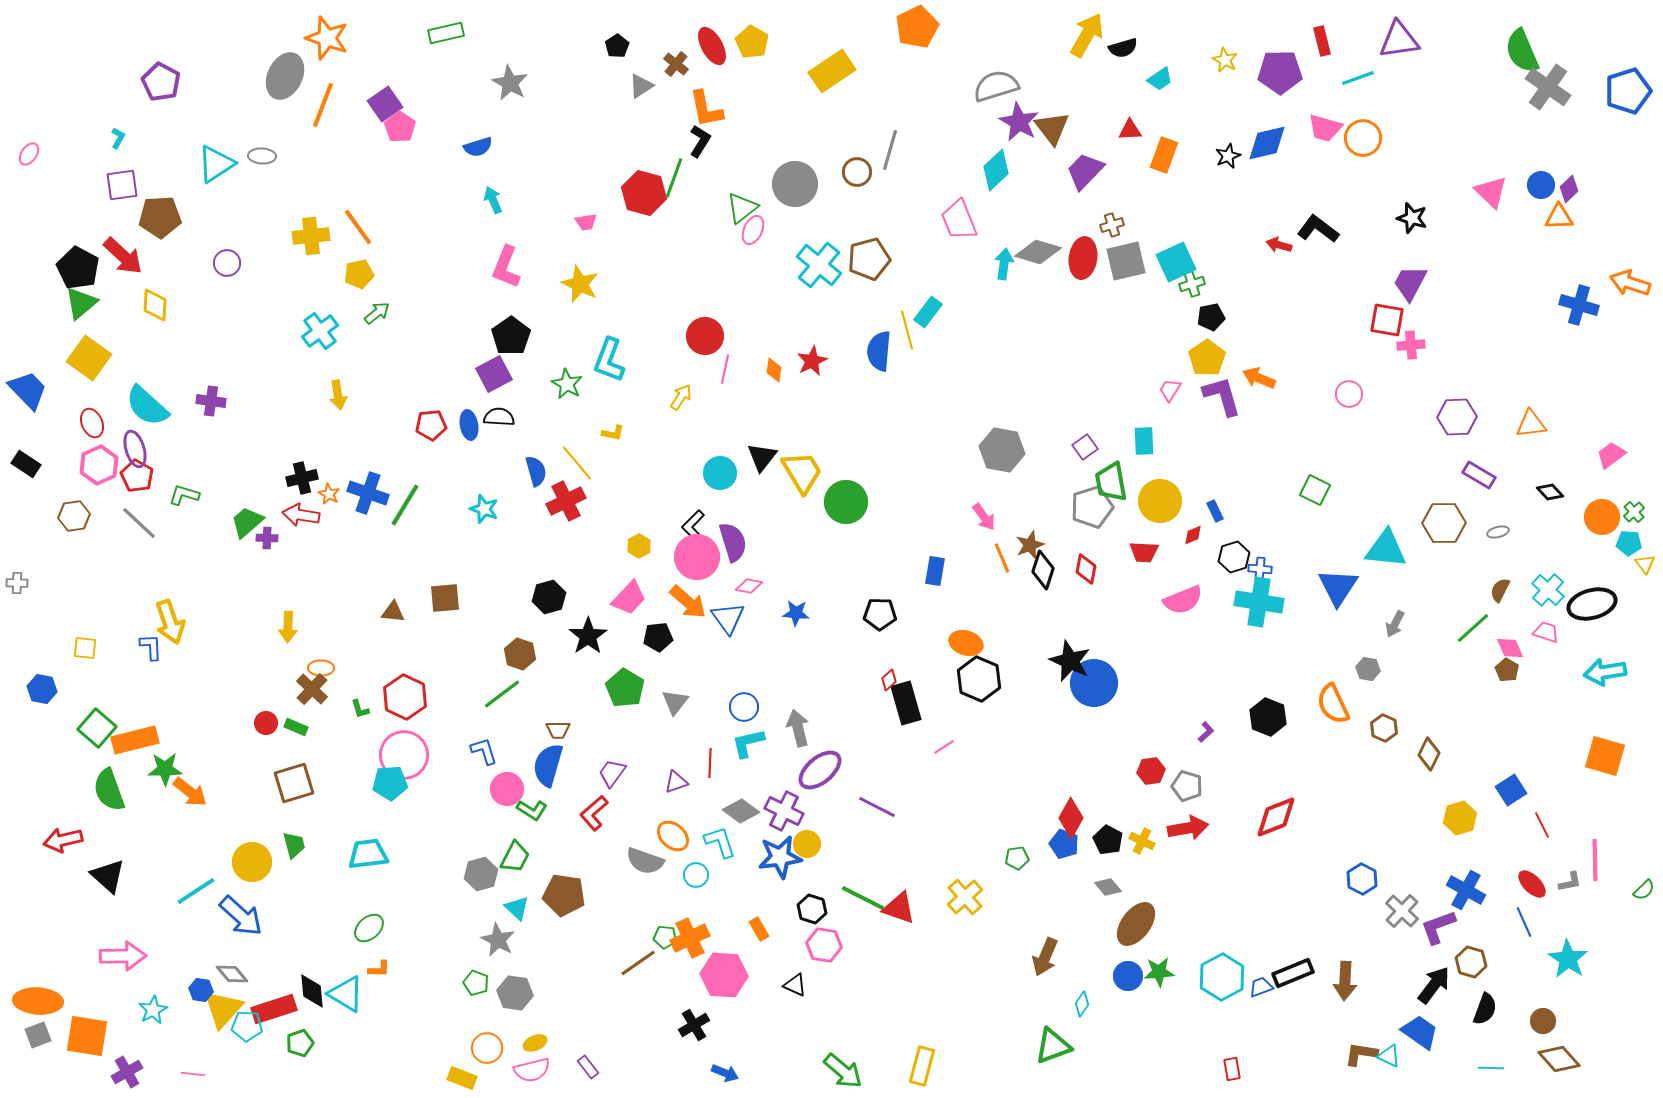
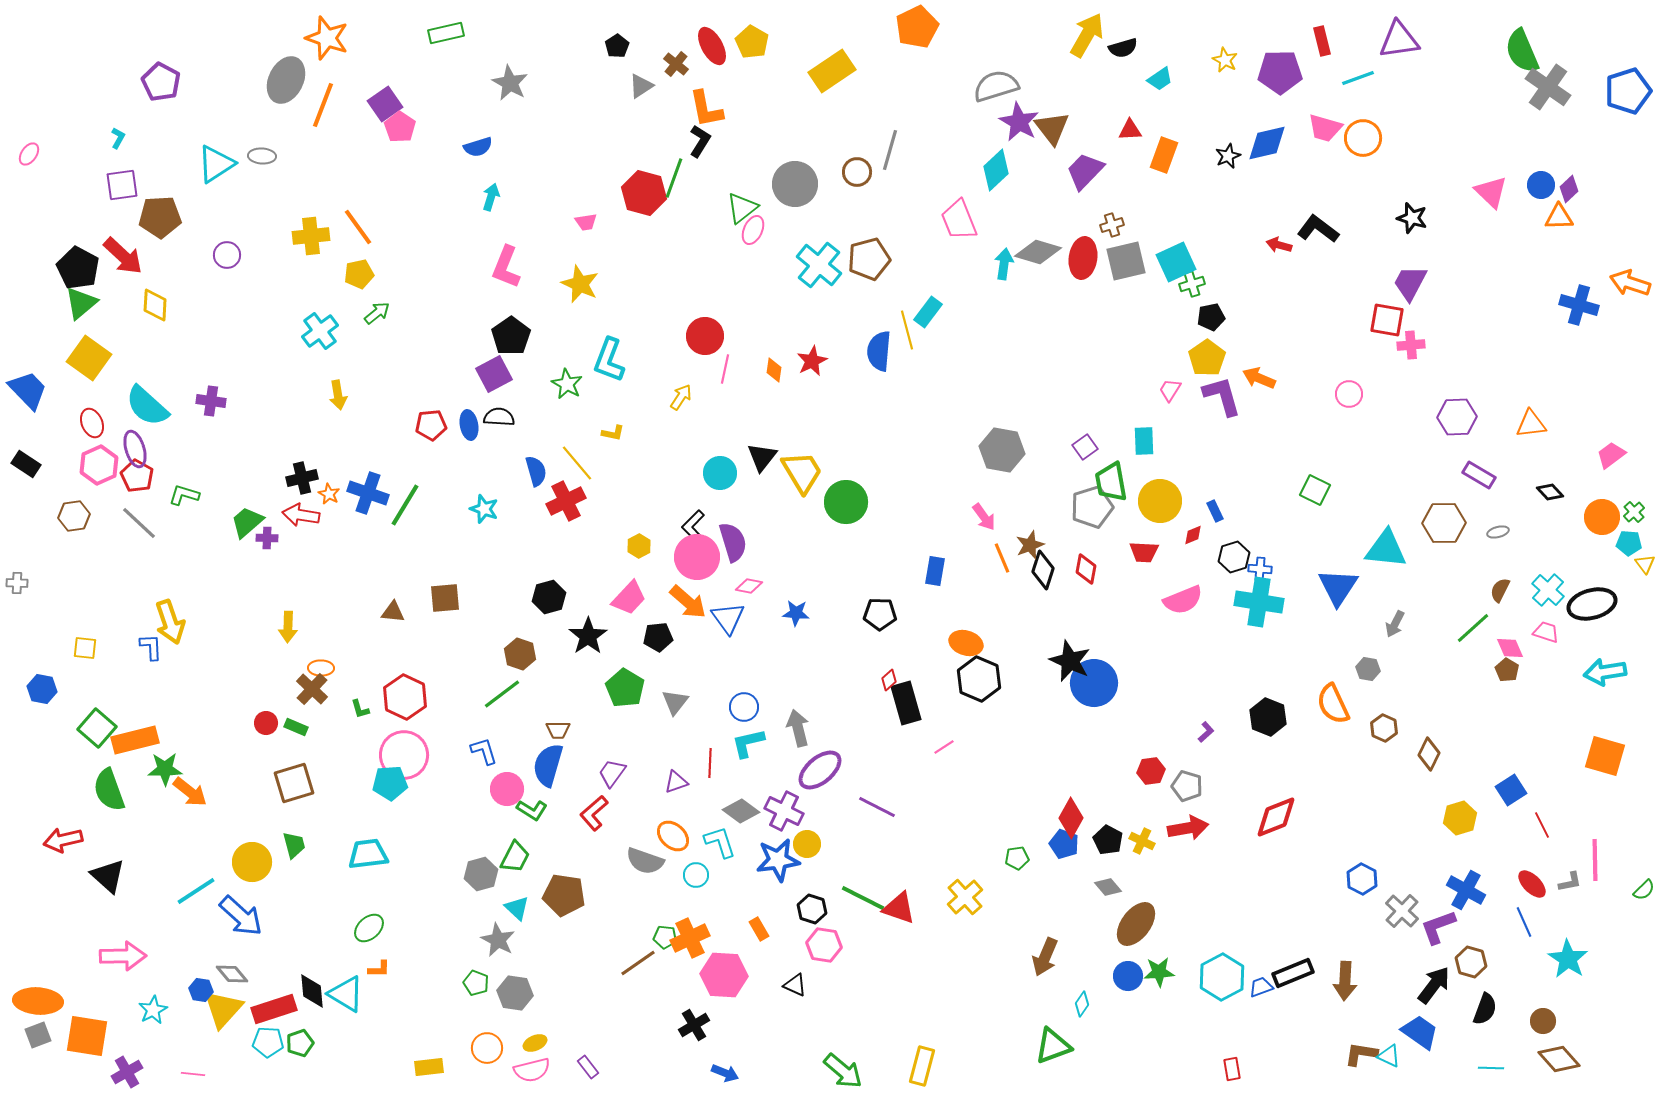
gray ellipse at (285, 76): moved 1 px right, 4 px down
cyan arrow at (493, 200): moved 2 px left, 3 px up; rotated 40 degrees clockwise
purple circle at (227, 263): moved 8 px up
blue star at (780, 857): moved 2 px left, 3 px down
cyan pentagon at (247, 1026): moved 21 px right, 16 px down
yellow rectangle at (462, 1078): moved 33 px left, 11 px up; rotated 28 degrees counterclockwise
